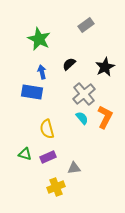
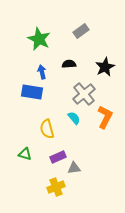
gray rectangle: moved 5 px left, 6 px down
black semicircle: rotated 40 degrees clockwise
cyan semicircle: moved 8 px left
purple rectangle: moved 10 px right
